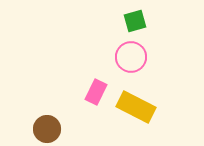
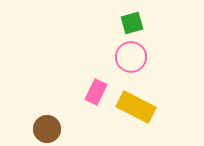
green square: moved 3 px left, 2 px down
